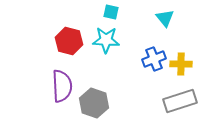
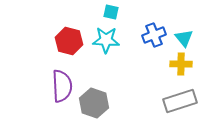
cyan triangle: moved 19 px right, 20 px down
blue cross: moved 24 px up
